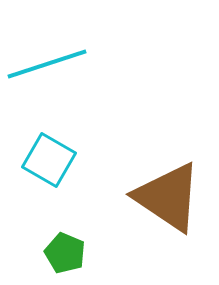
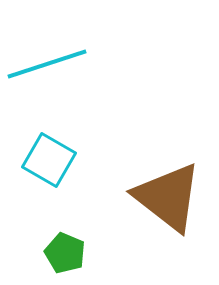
brown triangle: rotated 4 degrees clockwise
